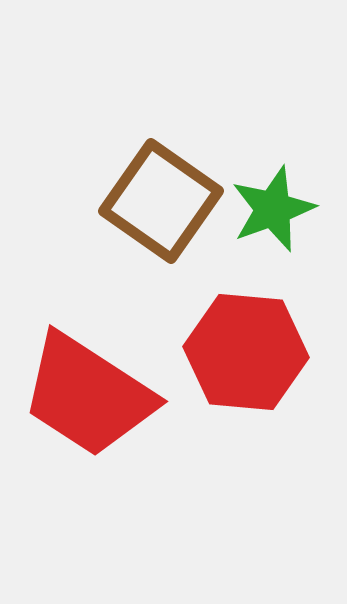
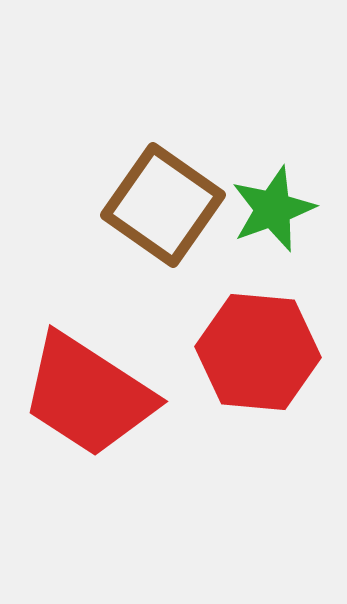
brown square: moved 2 px right, 4 px down
red hexagon: moved 12 px right
